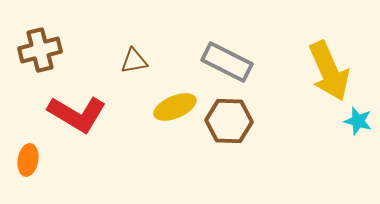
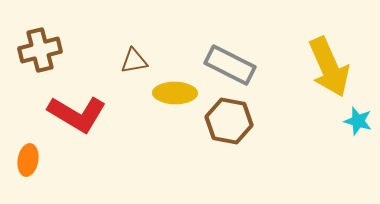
gray rectangle: moved 3 px right, 3 px down
yellow arrow: moved 4 px up
yellow ellipse: moved 14 px up; rotated 24 degrees clockwise
brown hexagon: rotated 9 degrees clockwise
